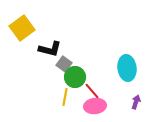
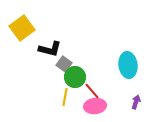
cyan ellipse: moved 1 px right, 3 px up
